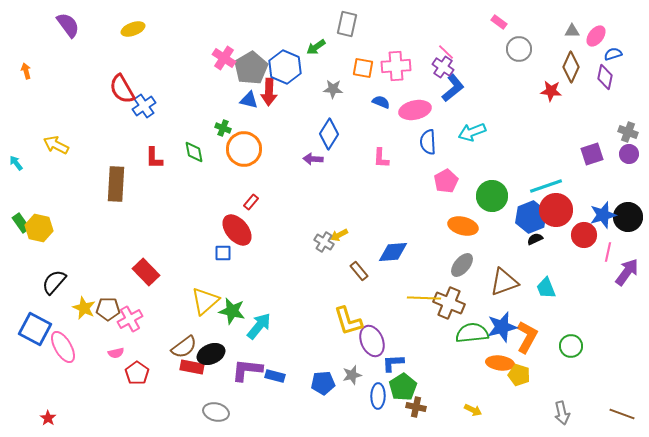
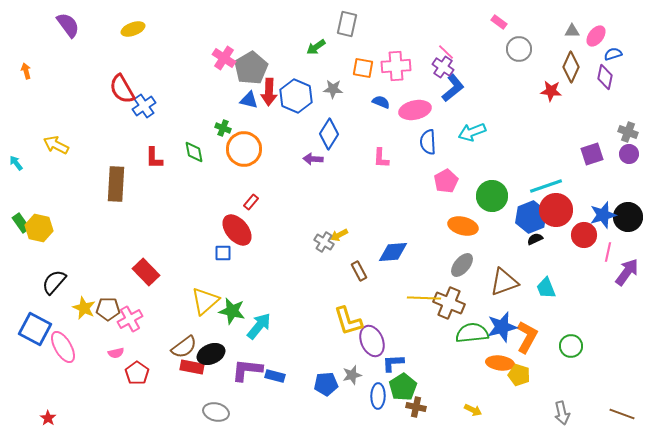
blue hexagon at (285, 67): moved 11 px right, 29 px down
brown rectangle at (359, 271): rotated 12 degrees clockwise
blue pentagon at (323, 383): moved 3 px right, 1 px down
